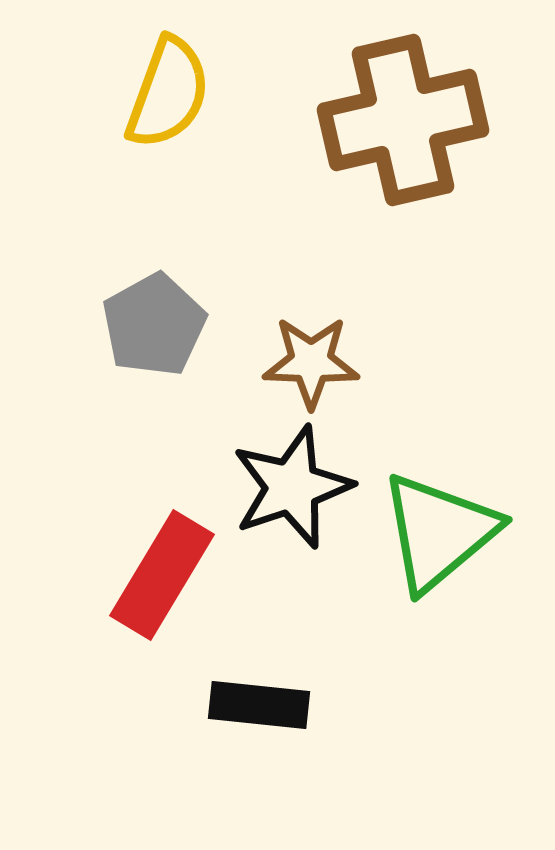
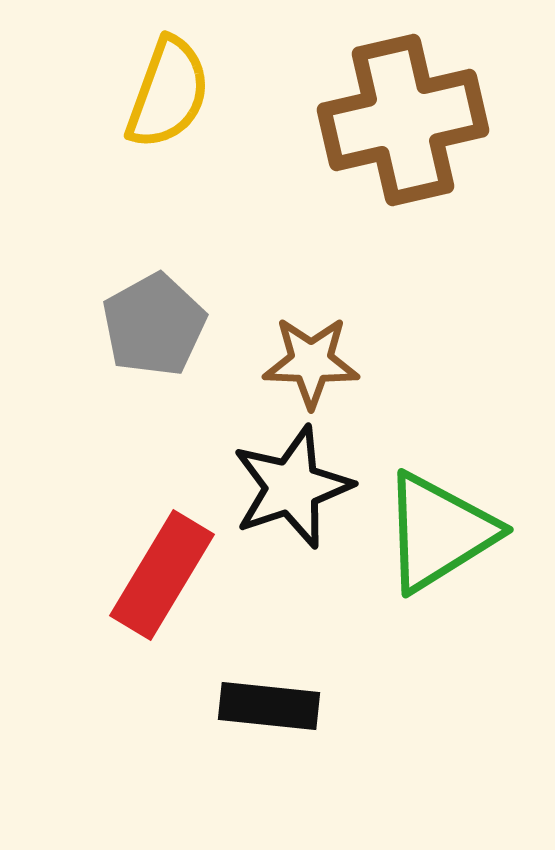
green triangle: rotated 8 degrees clockwise
black rectangle: moved 10 px right, 1 px down
